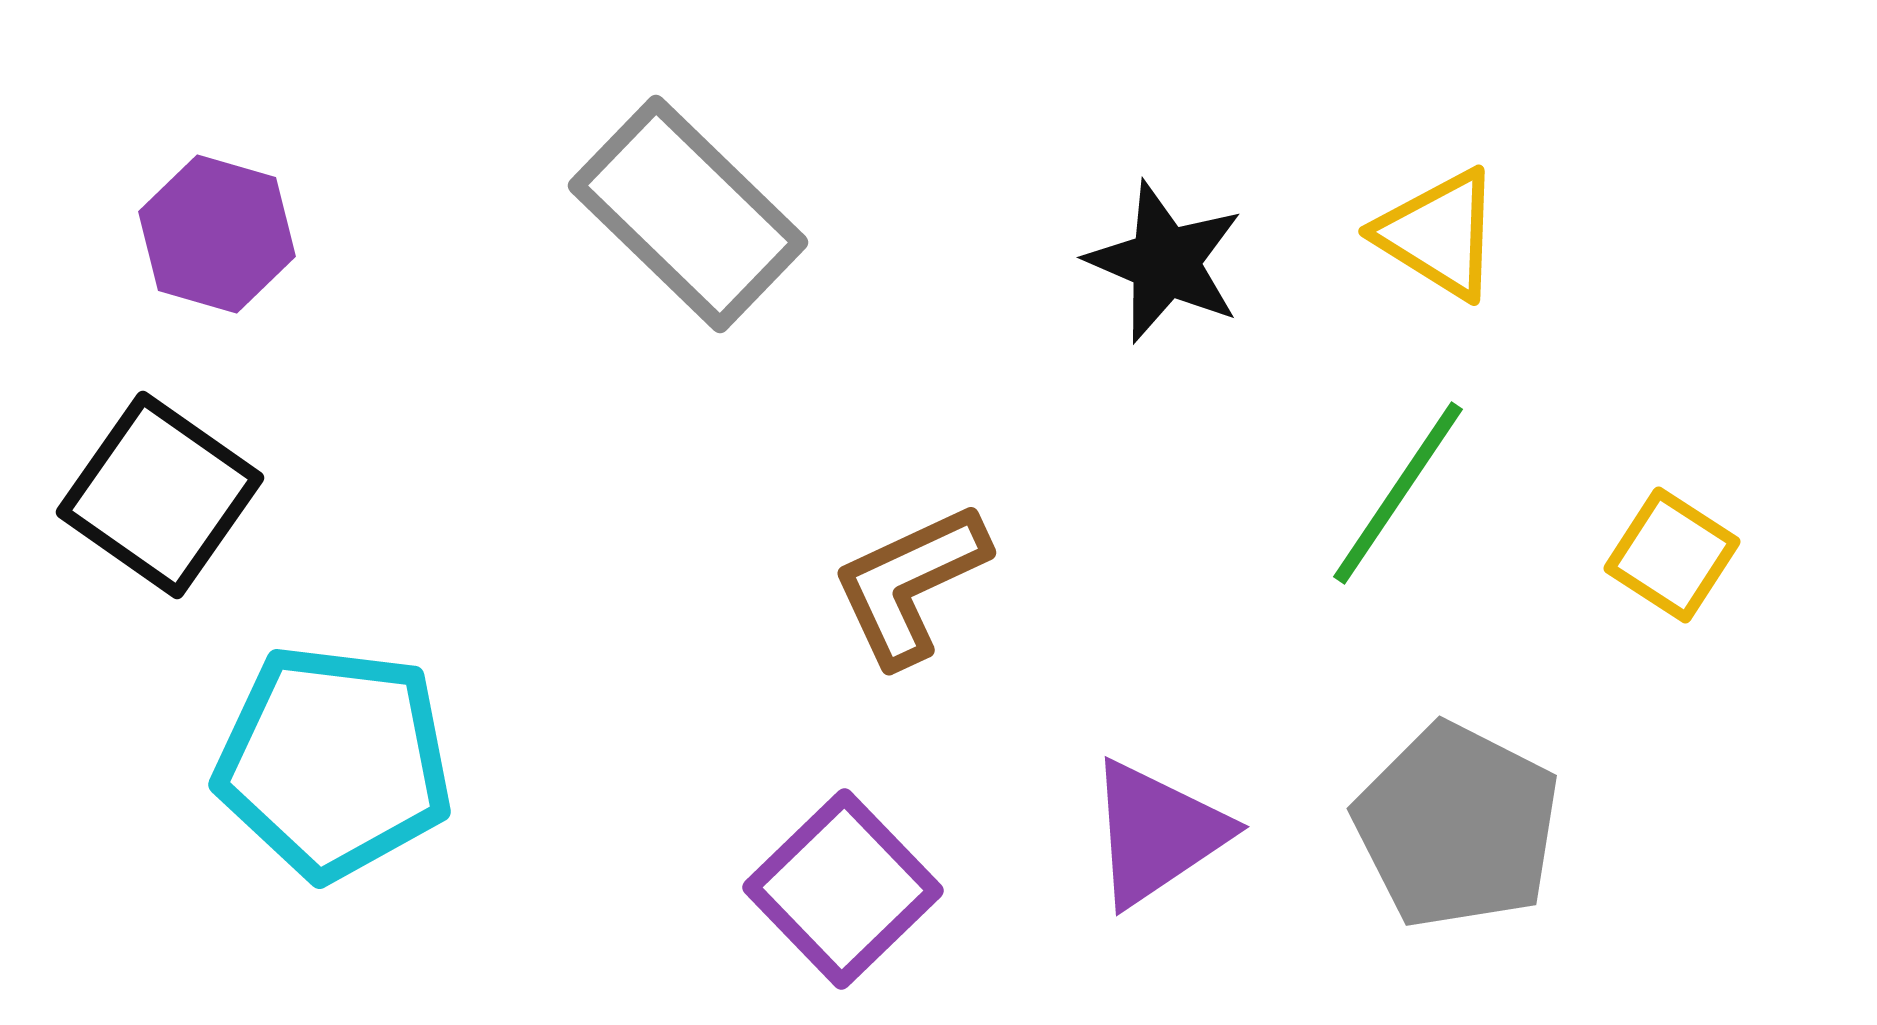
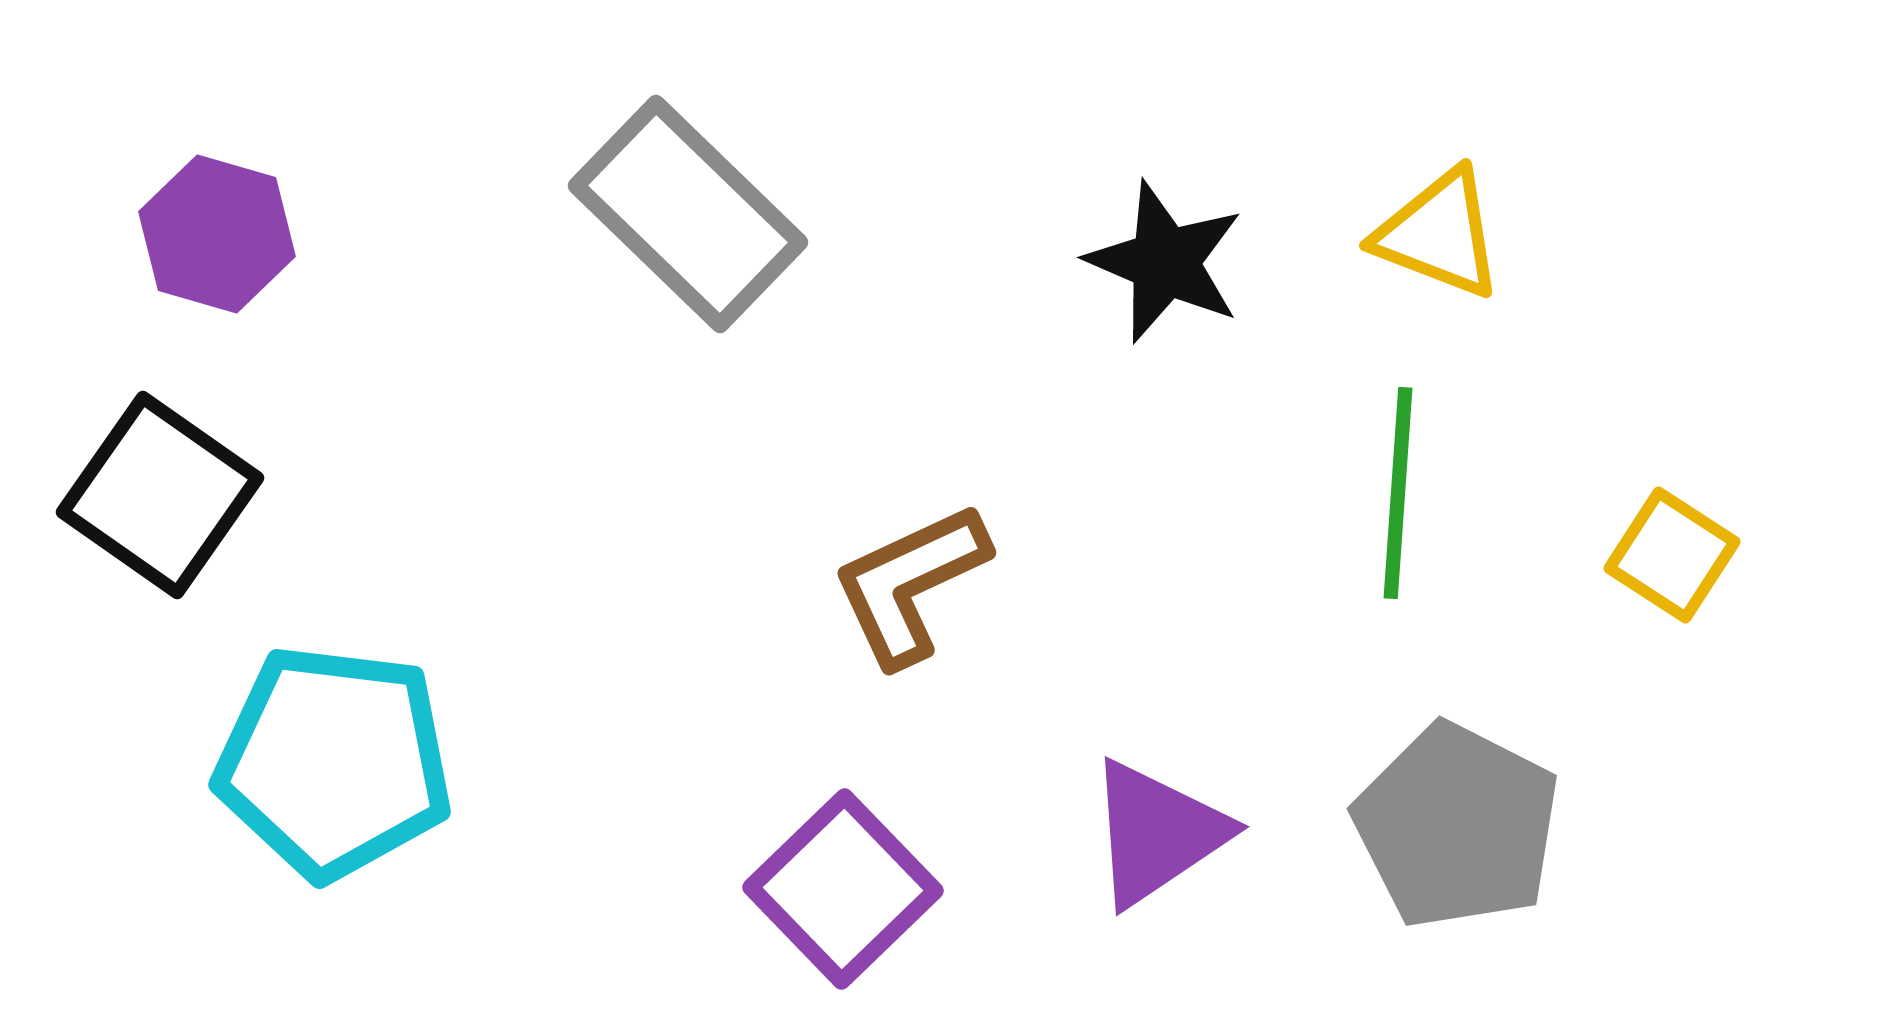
yellow triangle: rotated 11 degrees counterclockwise
green line: rotated 30 degrees counterclockwise
